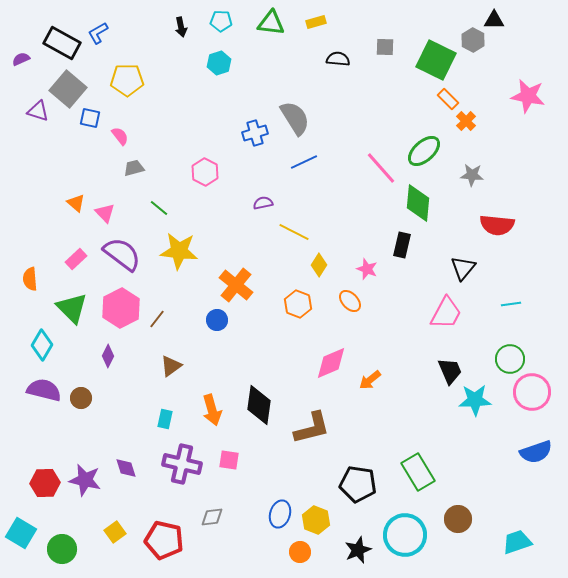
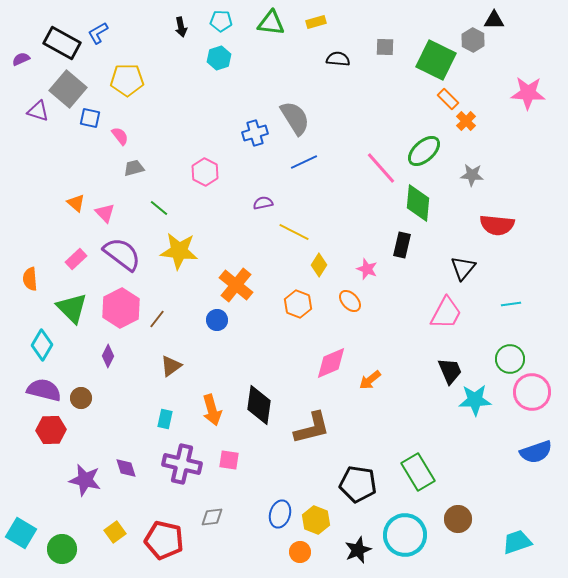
cyan hexagon at (219, 63): moved 5 px up
pink star at (528, 96): moved 3 px up; rotated 8 degrees counterclockwise
red hexagon at (45, 483): moved 6 px right, 53 px up
